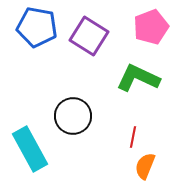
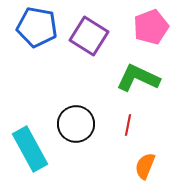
black circle: moved 3 px right, 8 px down
red line: moved 5 px left, 12 px up
